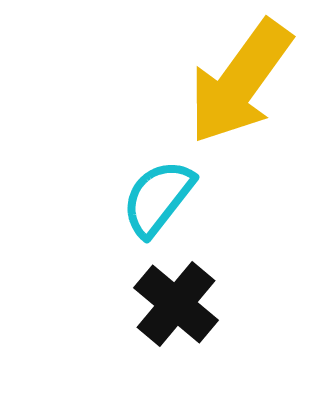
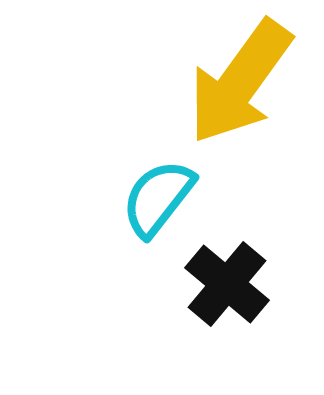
black cross: moved 51 px right, 20 px up
